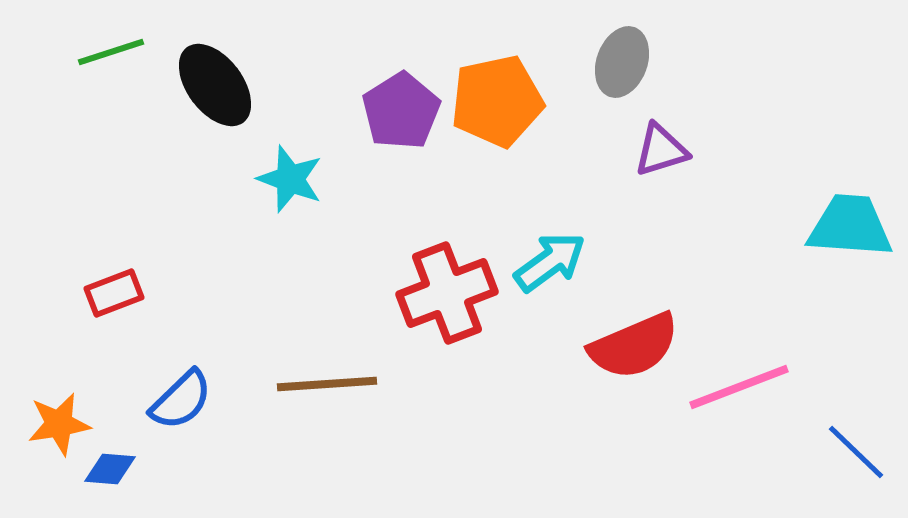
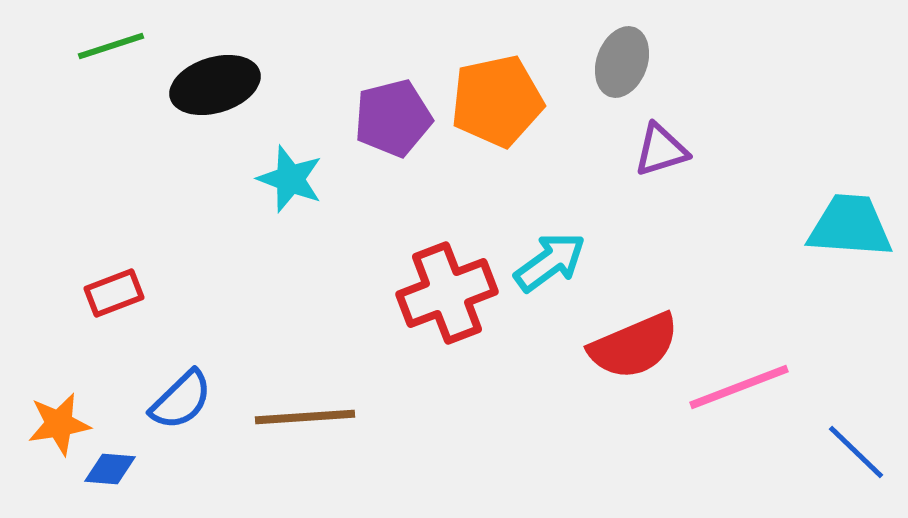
green line: moved 6 px up
black ellipse: rotated 70 degrees counterclockwise
purple pentagon: moved 8 px left, 7 px down; rotated 18 degrees clockwise
brown line: moved 22 px left, 33 px down
